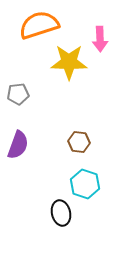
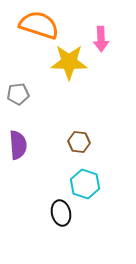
orange semicircle: rotated 36 degrees clockwise
pink arrow: moved 1 px right
purple semicircle: rotated 24 degrees counterclockwise
